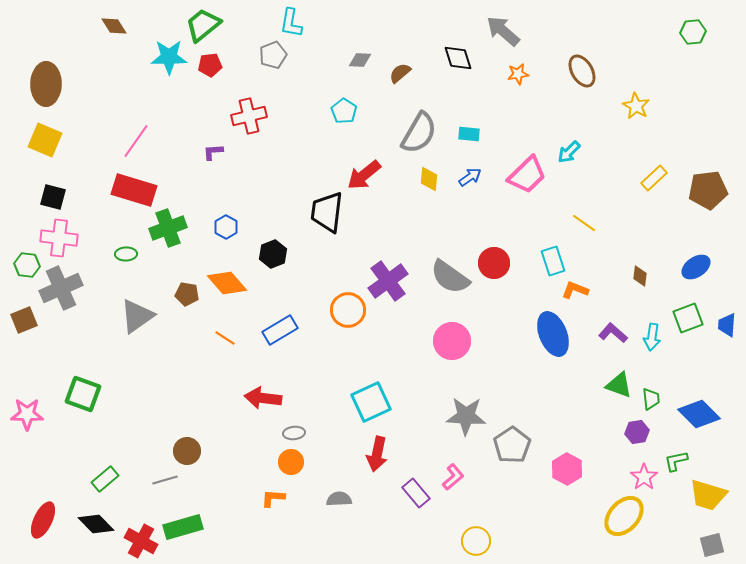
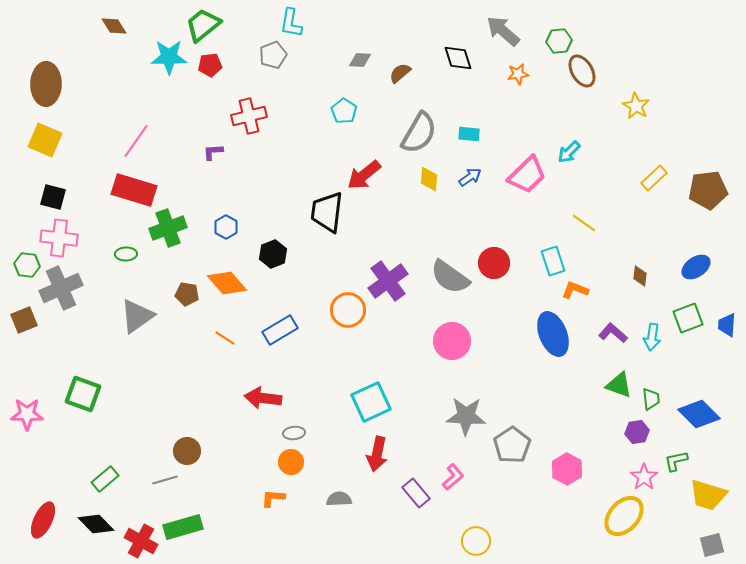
green hexagon at (693, 32): moved 134 px left, 9 px down
